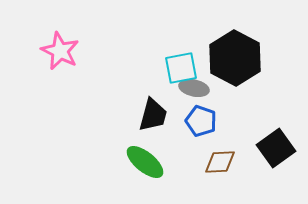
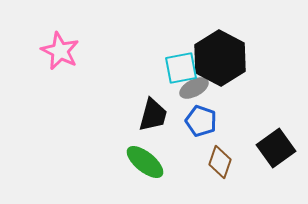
black hexagon: moved 15 px left
gray ellipse: rotated 40 degrees counterclockwise
brown diamond: rotated 68 degrees counterclockwise
